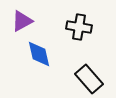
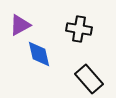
purple triangle: moved 2 px left, 4 px down
black cross: moved 2 px down
